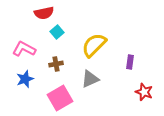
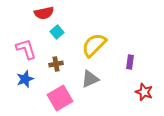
pink L-shape: moved 2 px right; rotated 45 degrees clockwise
